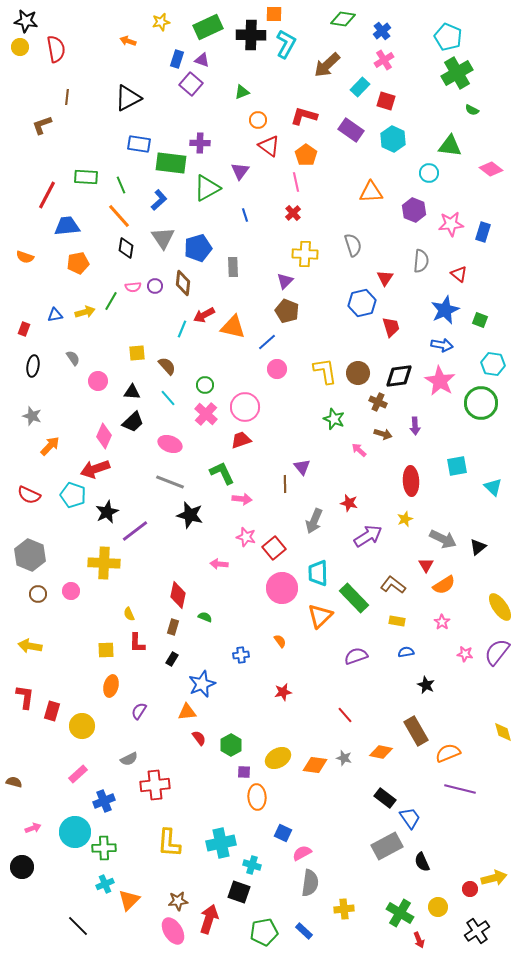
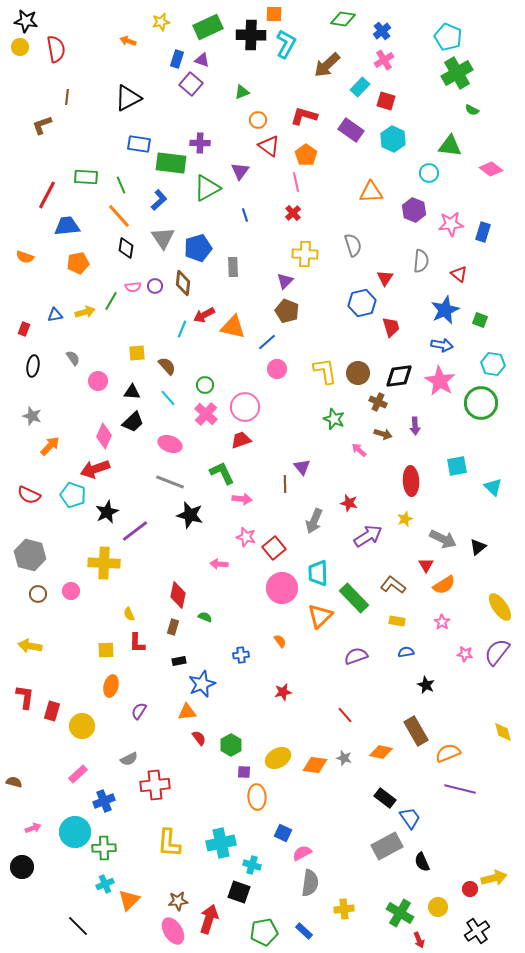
gray hexagon at (30, 555): rotated 8 degrees counterclockwise
black rectangle at (172, 659): moved 7 px right, 2 px down; rotated 48 degrees clockwise
